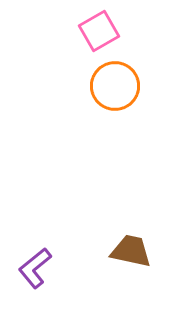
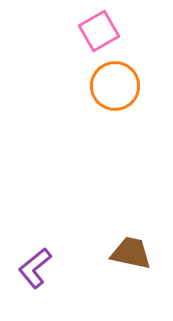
brown trapezoid: moved 2 px down
